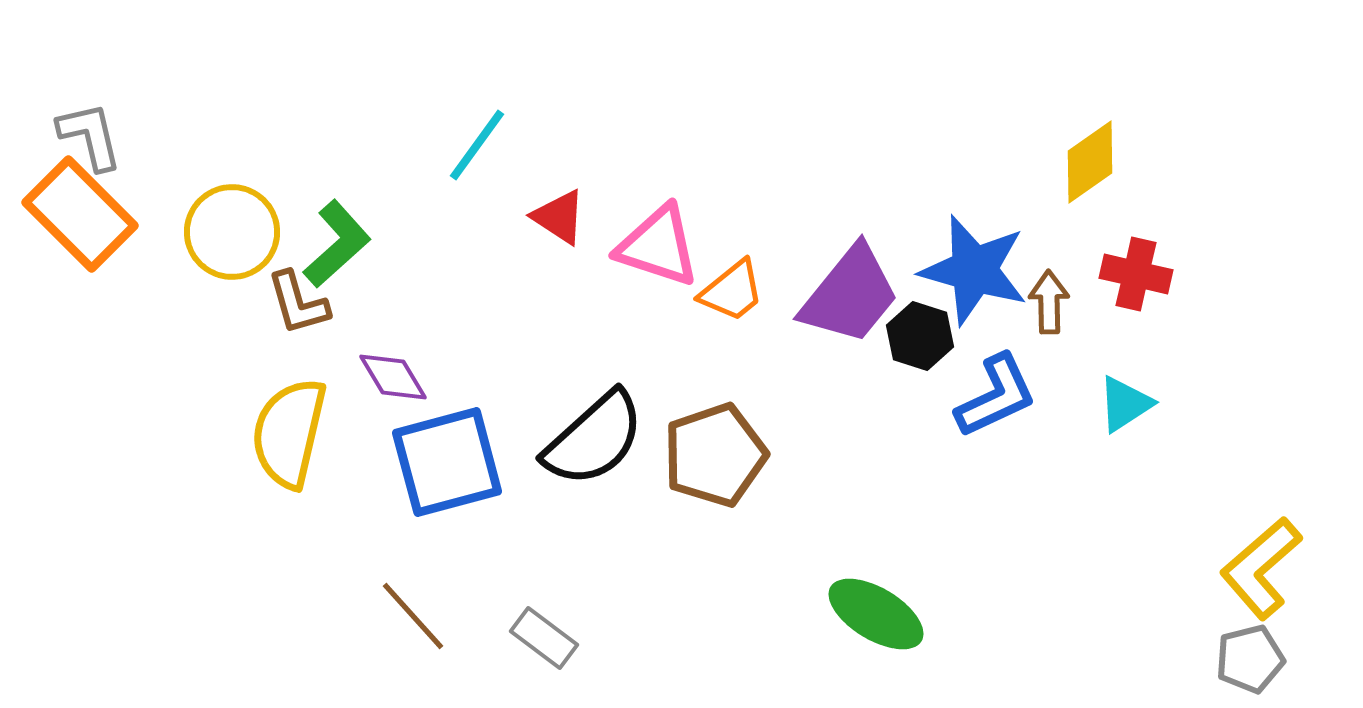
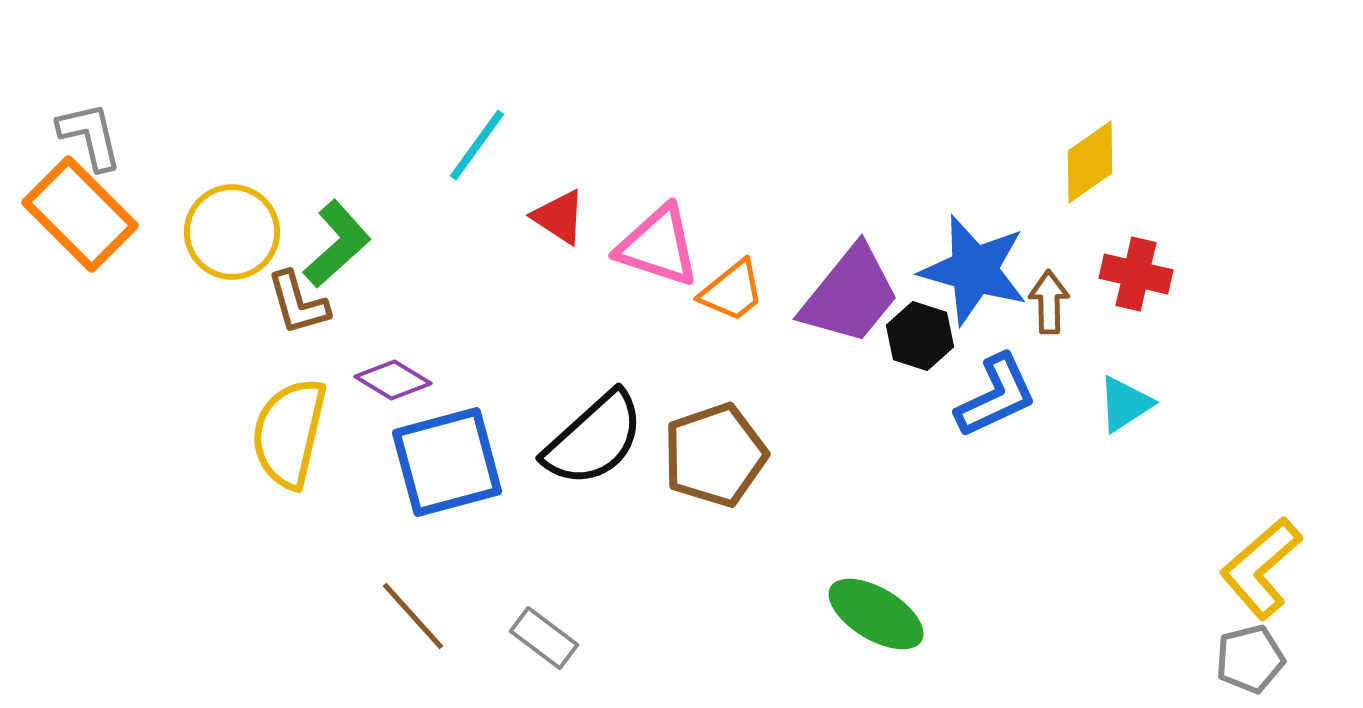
purple diamond: moved 3 px down; rotated 28 degrees counterclockwise
